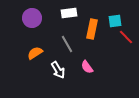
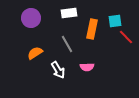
purple circle: moved 1 px left
pink semicircle: rotated 56 degrees counterclockwise
